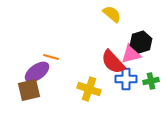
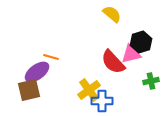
blue cross: moved 24 px left, 22 px down
yellow cross: moved 1 px down; rotated 35 degrees clockwise
